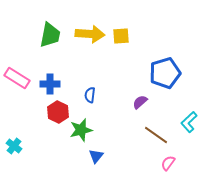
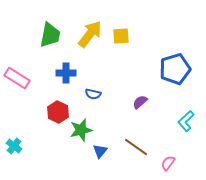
yellow arrow: rotated 56 degrees counterclockwise
blue pentagon: moved 10 px right, 4 px up
blue cross: moved 16 px right, 11 px up
blue semicircle: moved 3 px right, 1 px up; rotated 84 degrees counterclockwise
cyan L-shape: moved 3 px left, 1 px up
brown line: moved 20 px left, 12 px down
blue triangle: moved 4 px right, 5 px up
